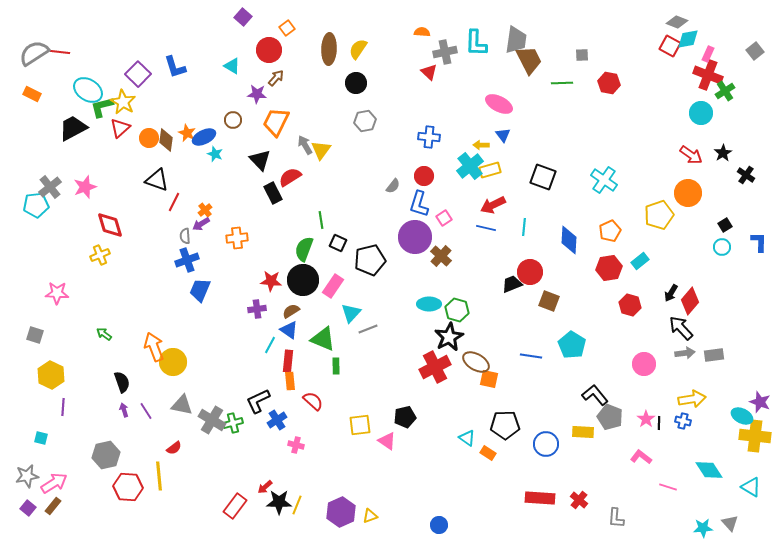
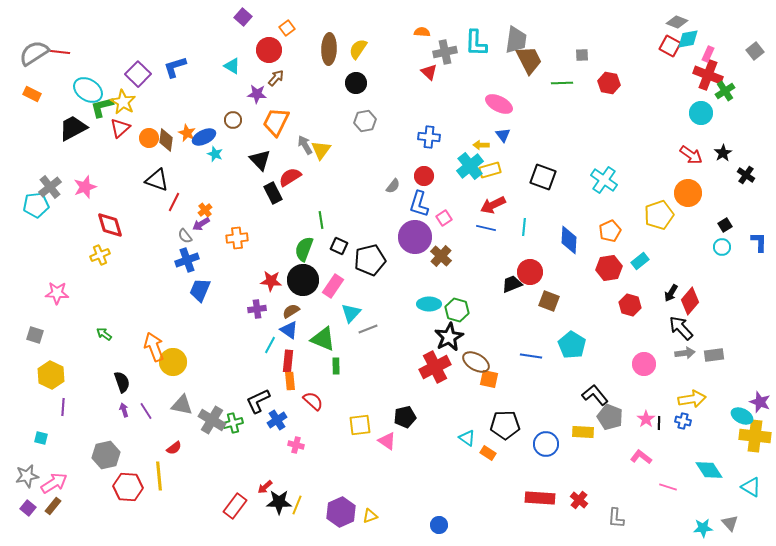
blue L-shape at (175, 67): rotated 90 degrees clockwise
gray semicircle at (185, 236): rotated 35 degrees counterclockwise
black square at (338, 243): moved 1 px right, 3 px down
